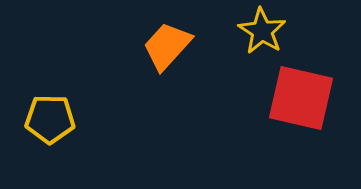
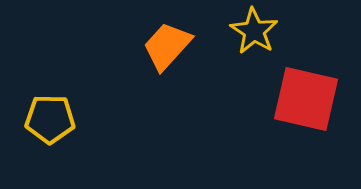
yellow star: moved 8 px left
red square: moved 5 px right, 1 px down
